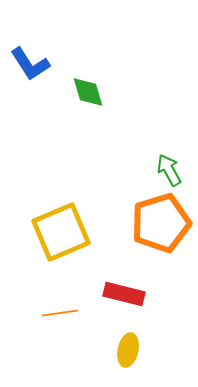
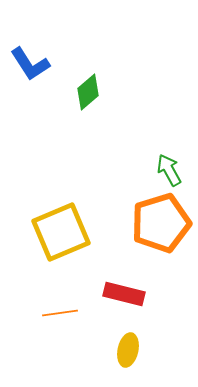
green diamond: rotated 66 degrees clockwise
